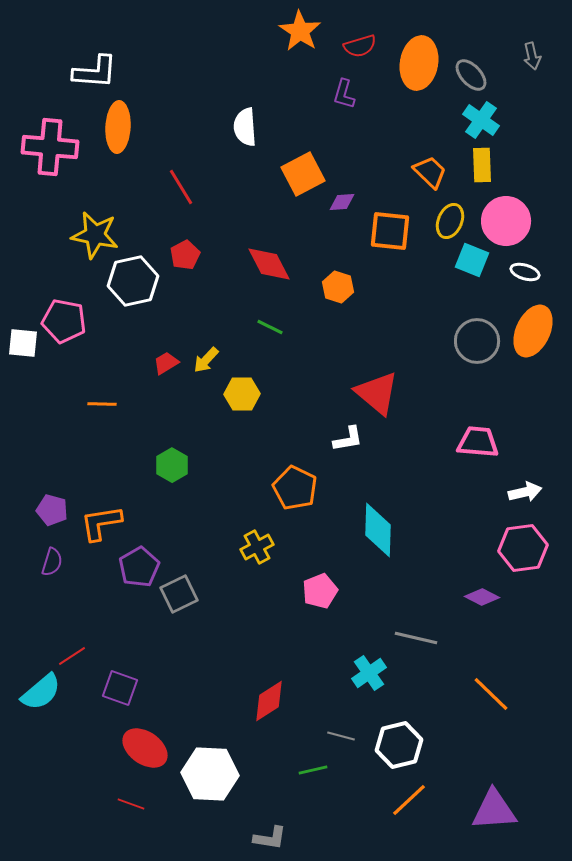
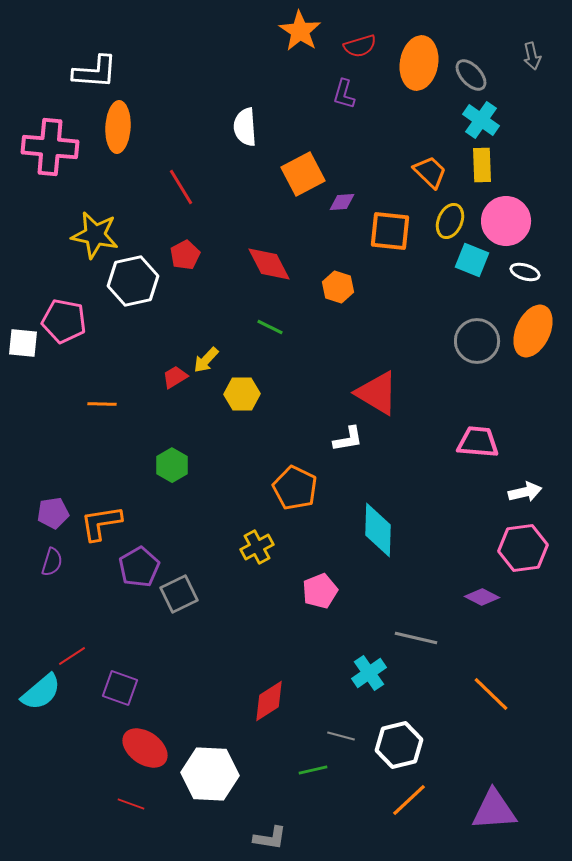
red trapezoid at (166, 363): moved 9 px right, 14 px down
red triangle at (377, 393): rotated 9 degrees counterclockwise
purple pentagon at (52, 510): moved 1 px right, 3 px down; rotated 24 degrees counterclockwise
